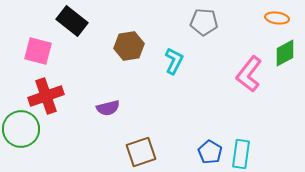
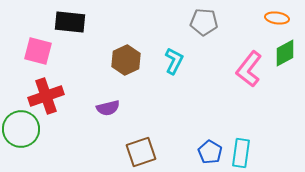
black rectangle: moved 2 px left, 1 px down; rotated 32 degrees counterclockwise
brown hexagon: moved 3 px left, 14 px down; rotated 16 degrees counterclockwise
pink L-shape: moved 5 px up
cyan rectangle: moved 1 px up
